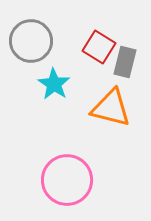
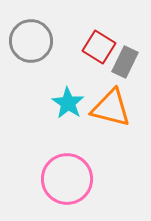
gray rectangle: rotated 12 degrees clockwise
cyan star: moved 14 px right, 19 px down
pink circle: moved 1 px up
